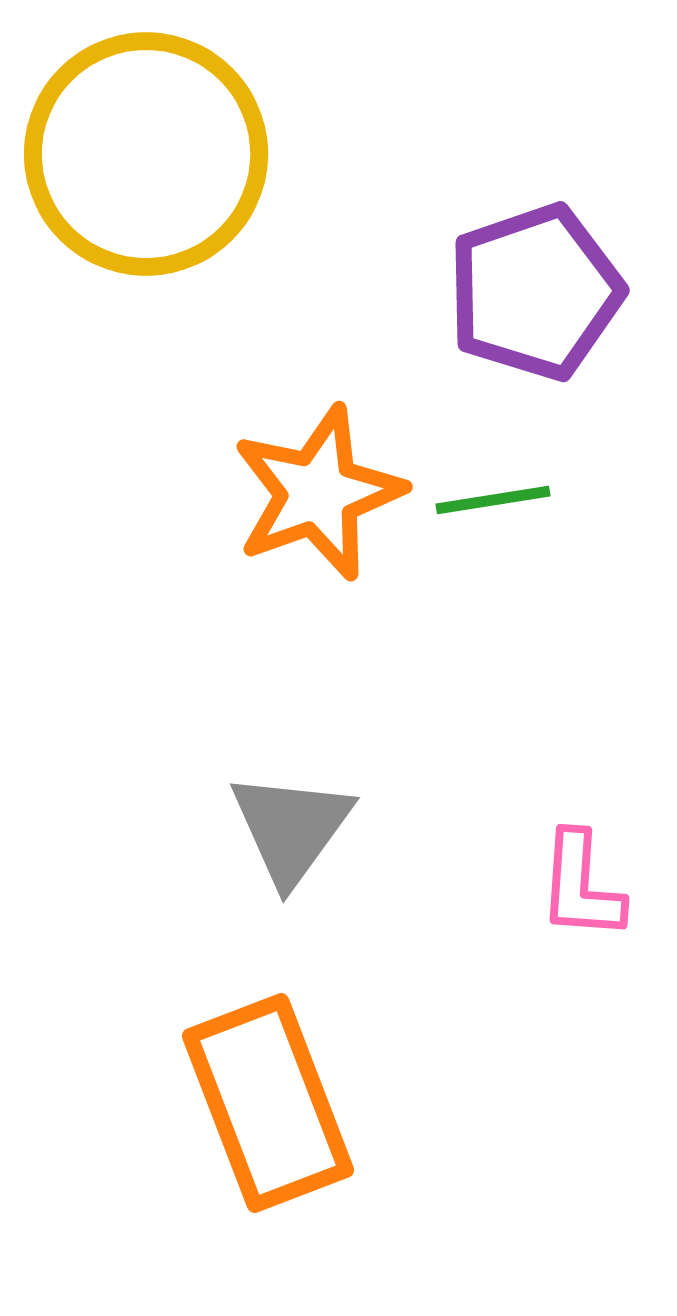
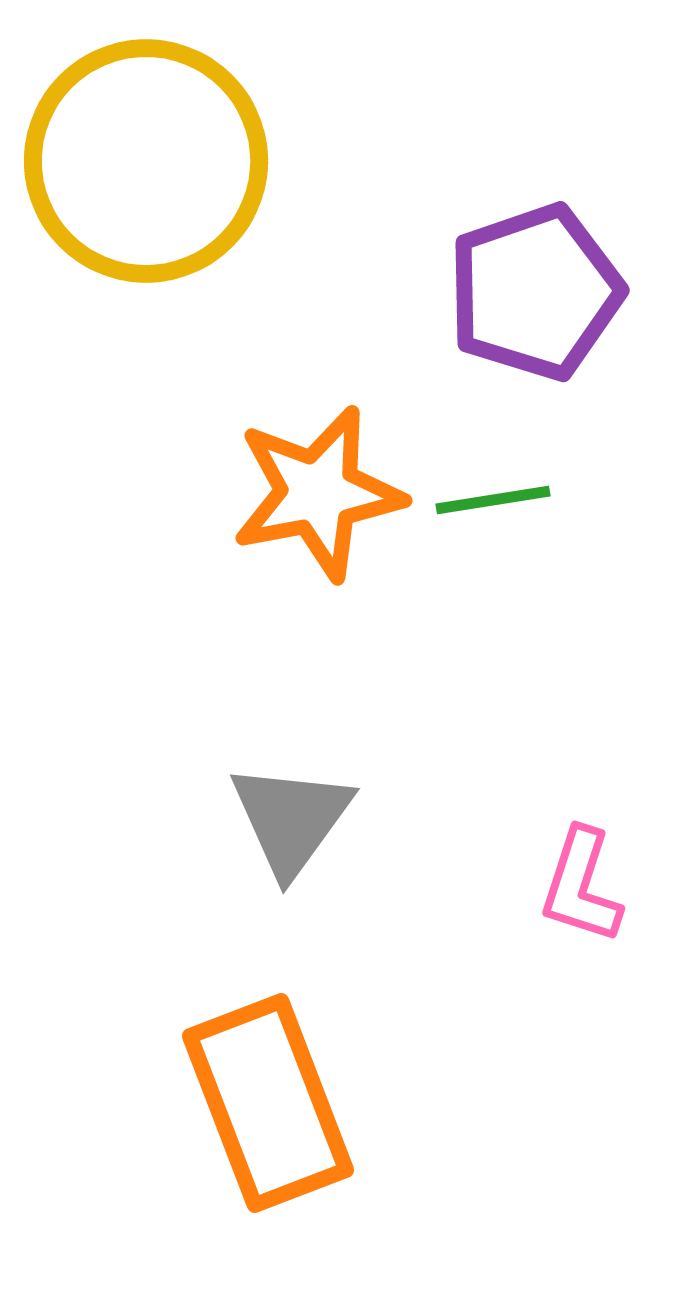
yellow circle: moved 7 px down
orange star: rotated 9 degrees clockwise
gray triangle: moved 9 px up
pink L-shape: rotated 14 degrees clockwise
